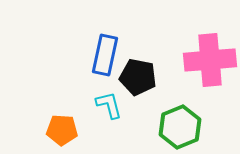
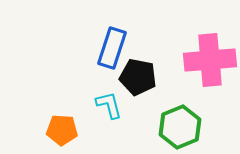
blue rectangle: moved 7 px right, 7 px up; rotated 6 degrees clockwise
